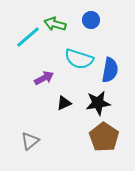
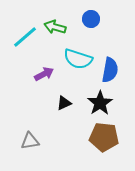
blue circle: moved 1 px up
green arrow: moved 3 px down
cyan line: moved 3 px left
cyan semicircle: moved 1 px left
purple arrow: moved 4 px up
black star: moved 2 px right; rotated 25 degrees counterclockwise
brown pentagon: rotated 28 degrees counterclockwise
gray triangle: rotated 30 degrees clockwise
